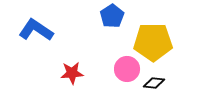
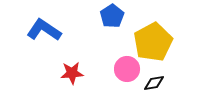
blue L-shape: moved 8 px right
yellow pentagon: rotated 27 degrees counterclockwise
black diamond: rotated 15 degrees counterclockwise
